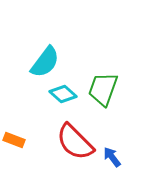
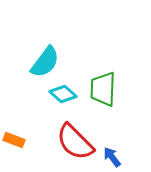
green trapezoid: rotated 18 degrees counterclockwise
